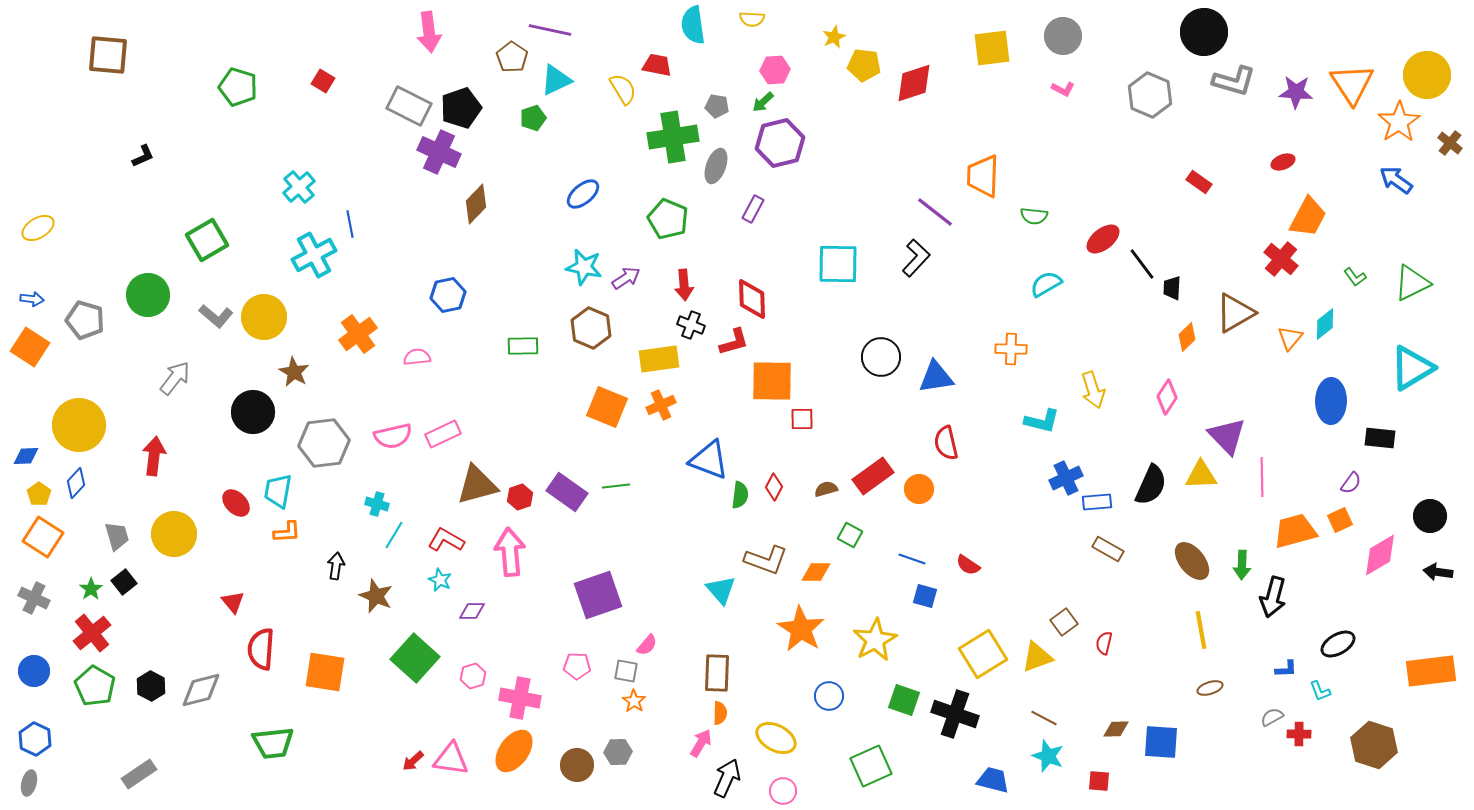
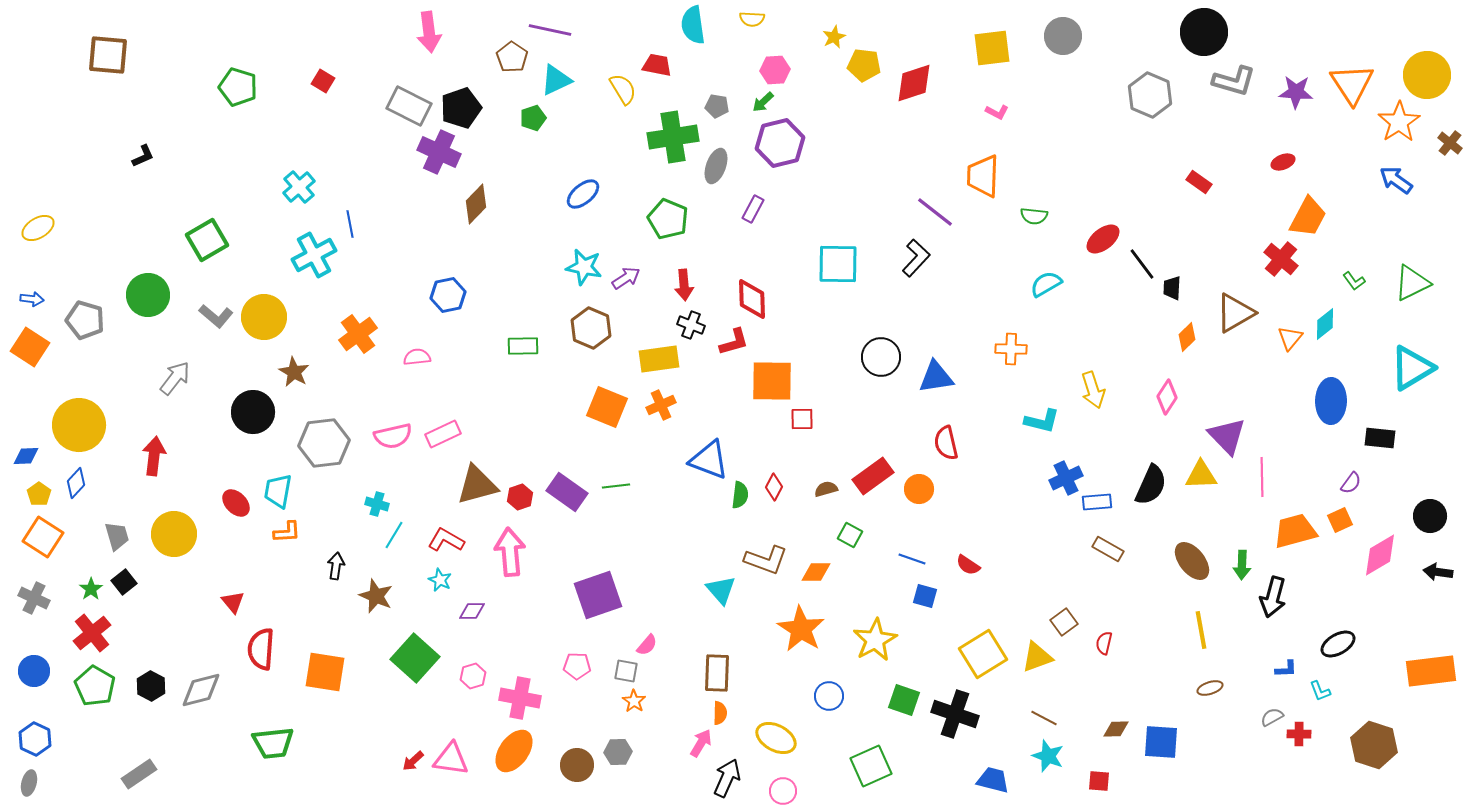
pink L-shape at (1063, 89): moved 66 px left, 23 px down
green L-shape at (1355, 277): moved 1 px left, 4 px down
